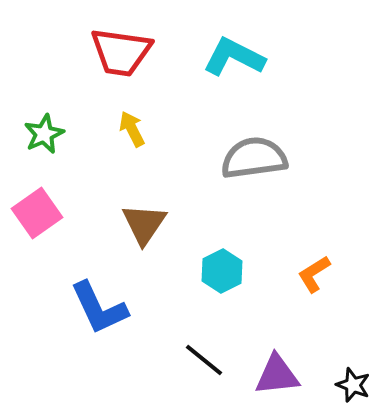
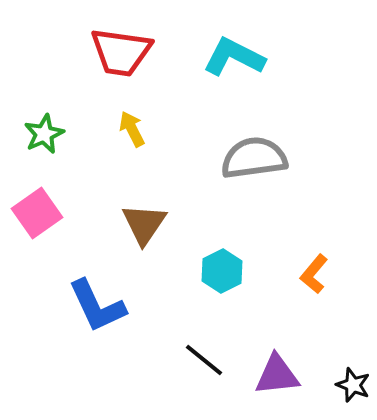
orange L-shape: rotated 18 degrees counterclockwise
blue L-shape: moved 2 px left, 2 px up
